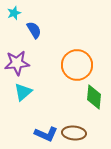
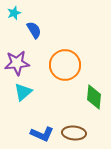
orange circle: moved 12 px left
blue L-shape: moved 4 px left
